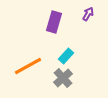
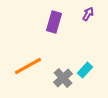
cyan rectangle: moved 19 px right, 14 px down
